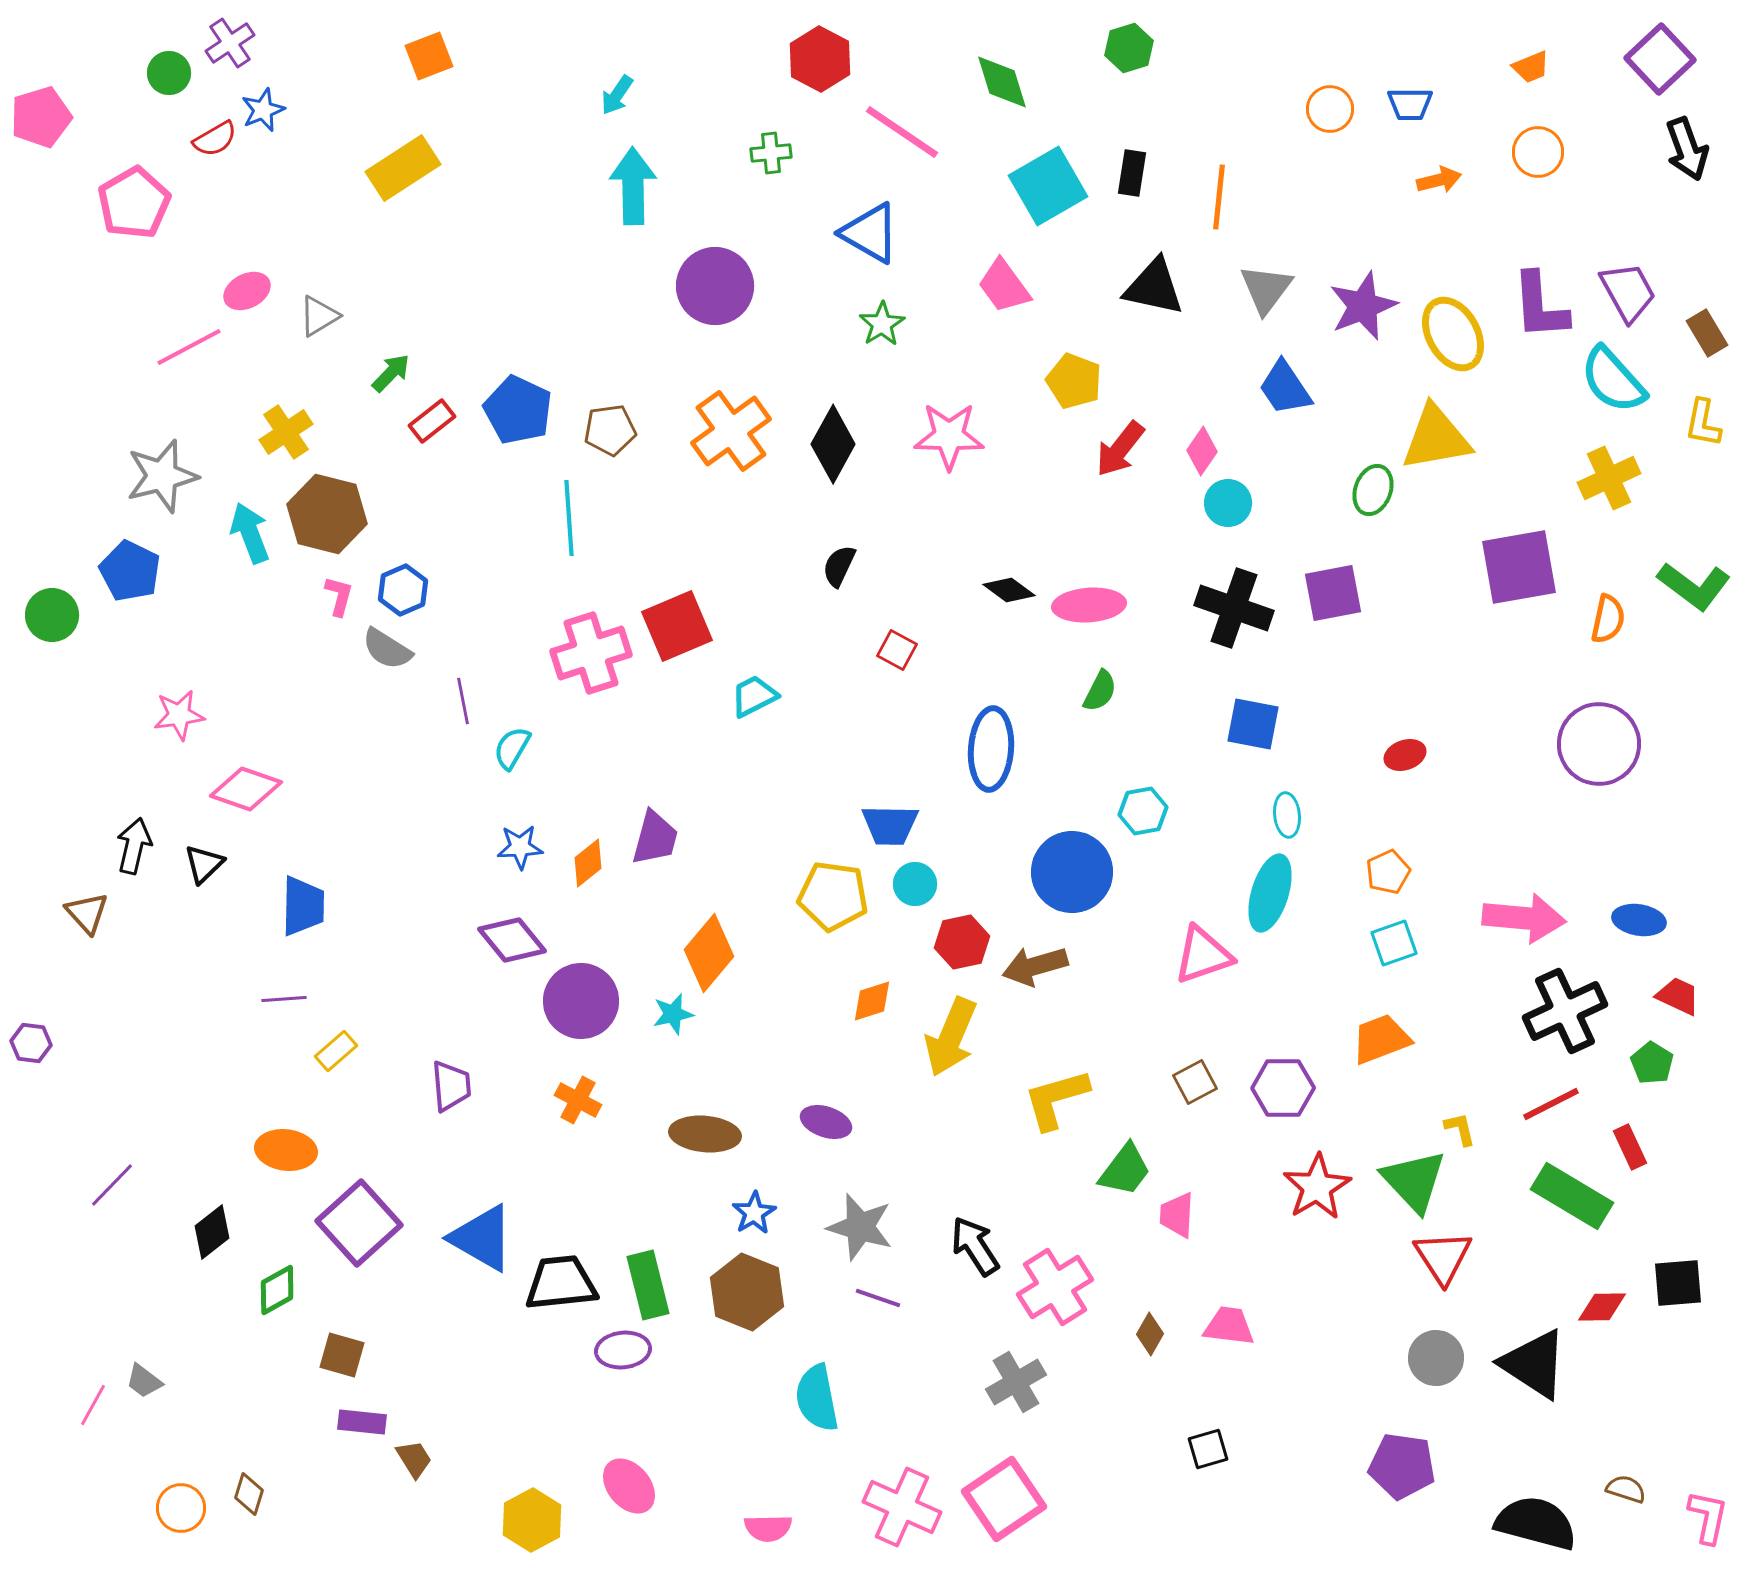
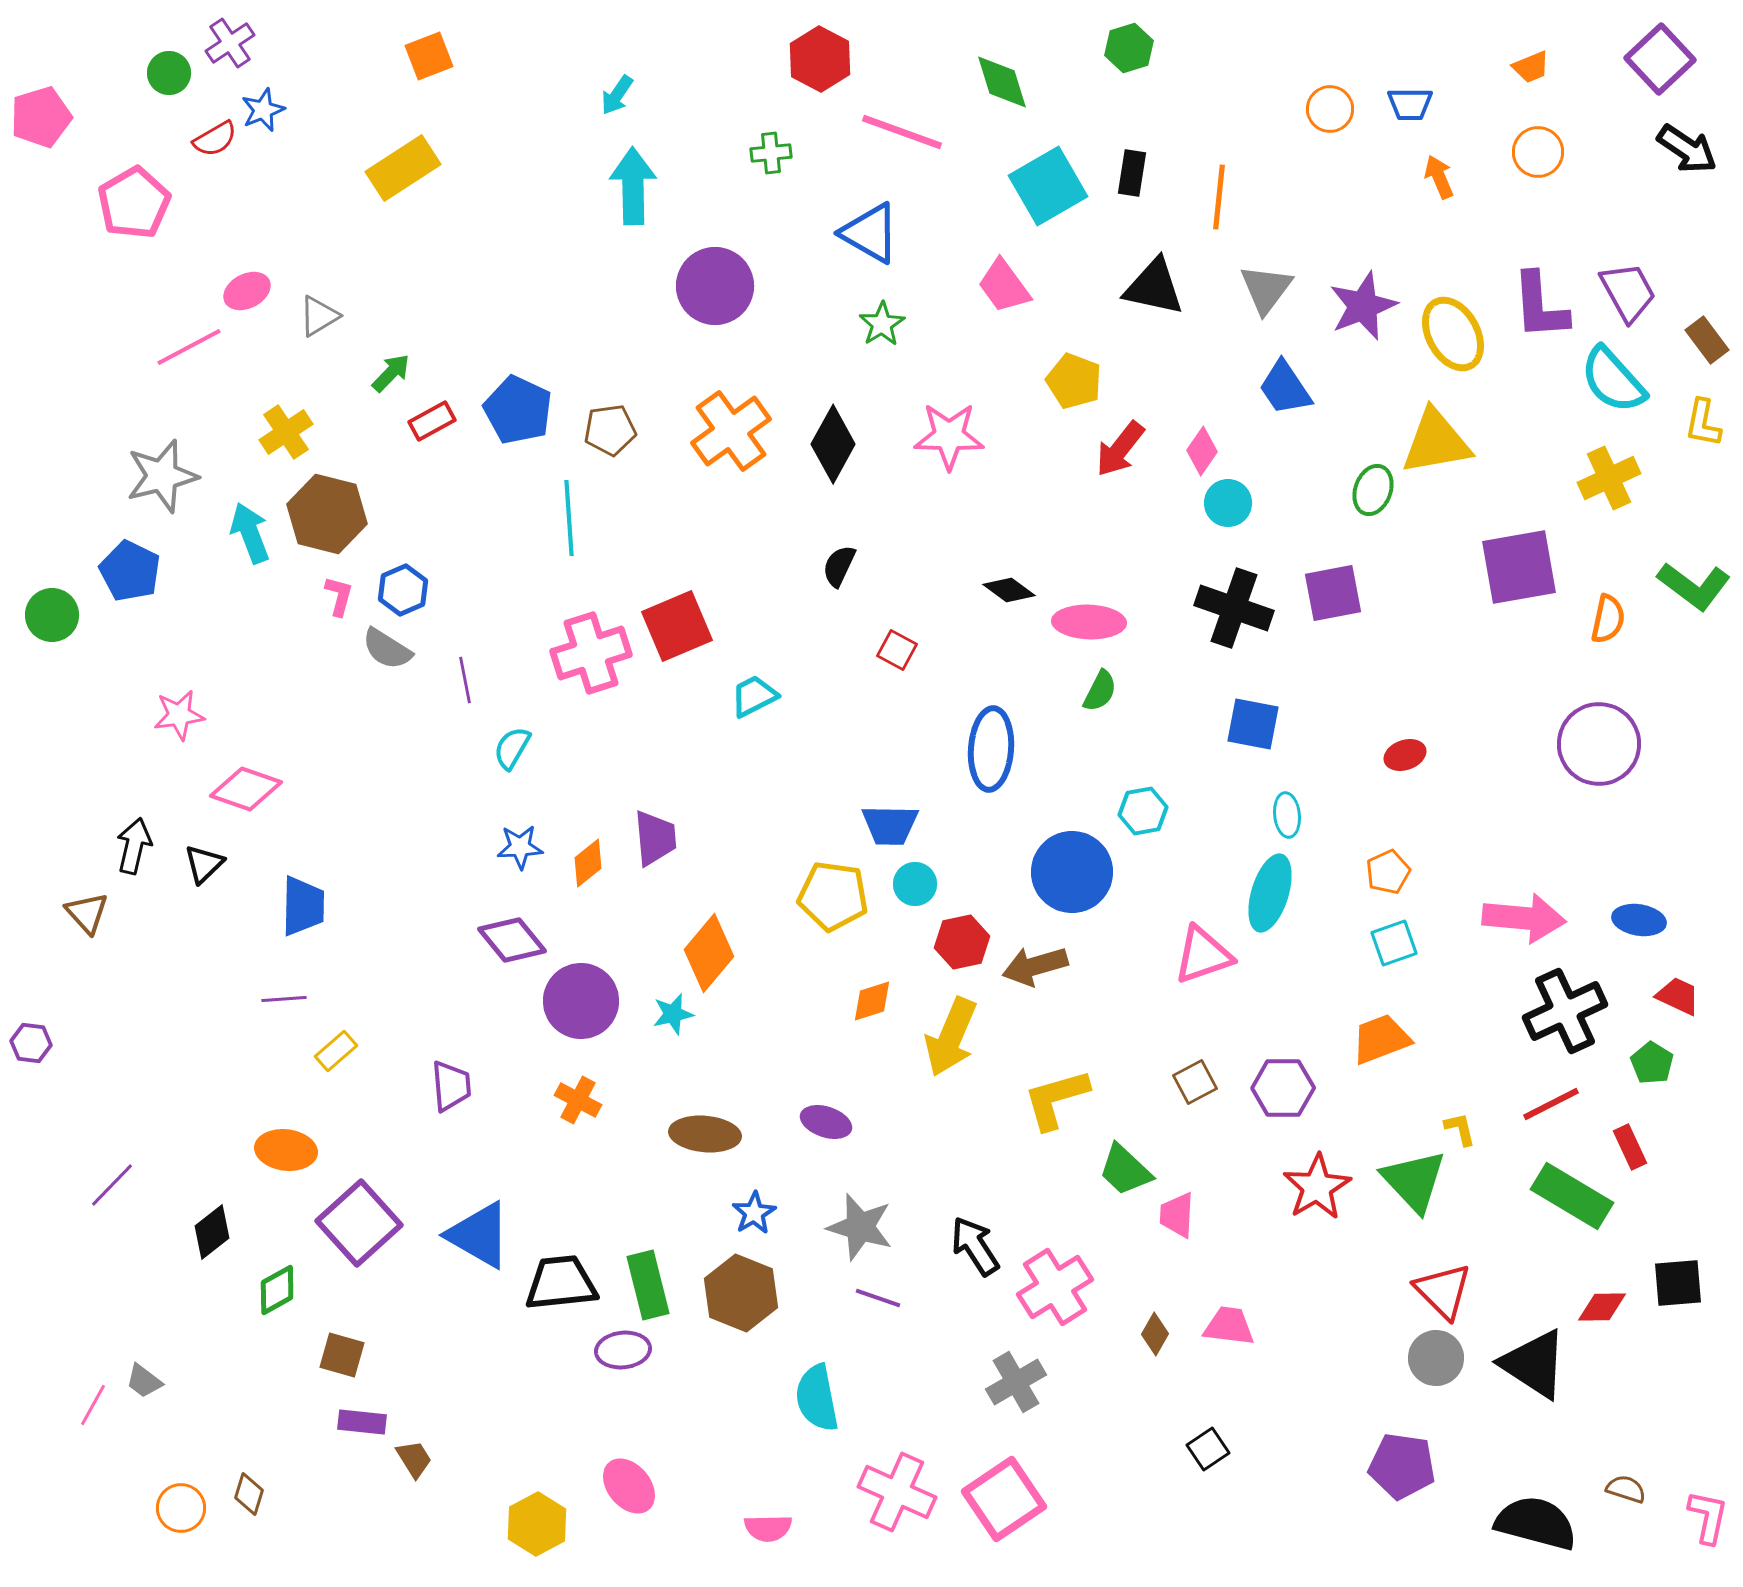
pink line at (902, 132): rotated 14 degrees counterclockwise
black arrow at (1687, 149): rotated 36 degrees counterclockwise
orange arrow at (1439, 180): moved 3 px up; rotated 99 degrees counterclockwise
brown rectangle at (1707, 333): moved 7 px down; rotated 6 degrees counterclockwise
red rectangle at (432, 421): rotated 9 degrees clockwise
yellow triangle at (1436, 438): moved 4 px down
pink ellipse at (1089, 605): moved 17 px down; rotated 6 degrees clockwise
purple line at (463, 701): moved 2 px right, 21 px up
purple trapezoid at (655, 838): rotated 20 degrees counterclockwise
green trapezoid at (1125, 1170): rotated 96 degrees clockwise
blue triangle at (482, 1238): moved 3 px left, 3 px up
red triangle at (1443, 1257): moved 34 px down; rotated 12 degrees counterclockwise
brown hexagon at (747, 1292): moved 6 px left, 1 px down
brown diamond at (1150, 1334): moved 5 px right
black square at (1208, 1449): rotated 18 degrees counterclockwise
pink cross at (902, 1507): moved 5 px left, 15 px up
yellow hexagon at (532, 1520): moved 5 px right, 4 px down
